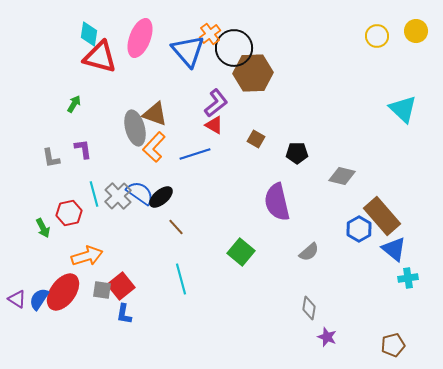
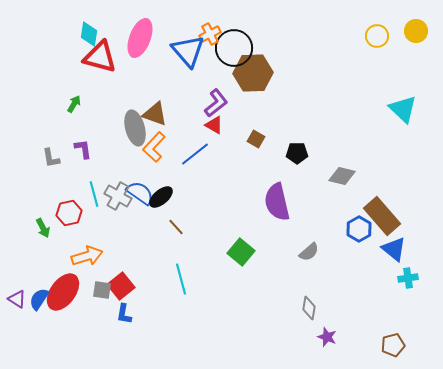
orange cross at (210, 34): rotated 10 degrees clockwise
blue line at (195, 154): rotated 20 degrees counterclockwise
gray cross at (118, 196): rotated 16 degrees counterclockwise
